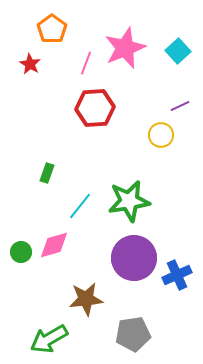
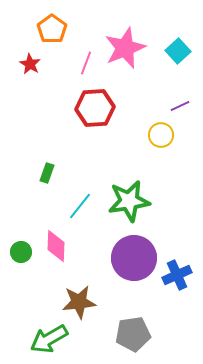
pink diamond: moved 2 px right, 1 px down; rotated 72 degrees counterclockwise
brown star: moved 7 px left, 3 px down
